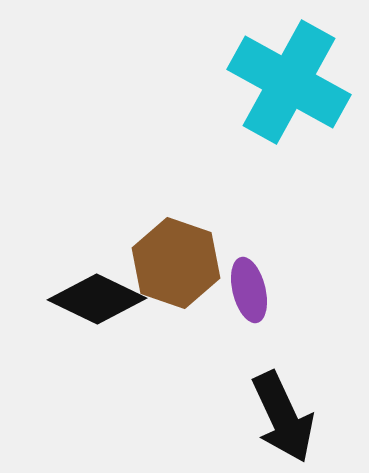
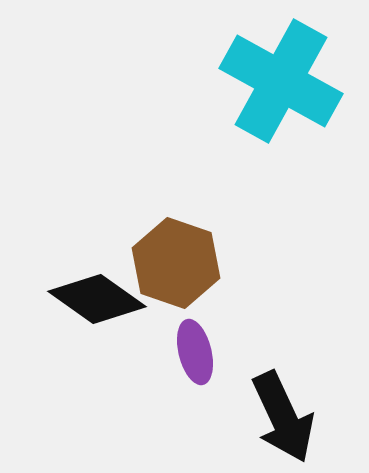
cyan cross: moved 8 px left, 1 px up
purple ellipse: moved 54 px left, 62 px down
black diamond: rotated 10 degrees clockwise
